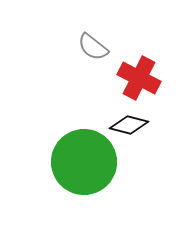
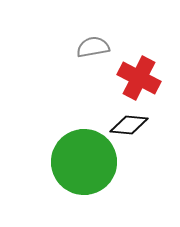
gray semicircle: rotated 132 degrees clockwise
black diamond: rotated 9 degrees counterclockwise
